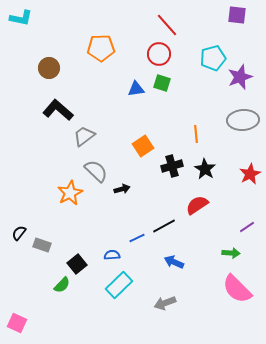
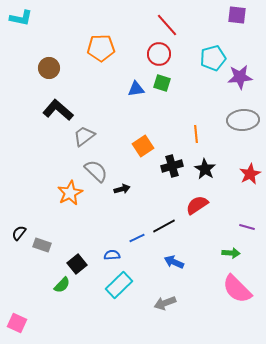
purple star: rotated 15 degrees clockwise
purple line: rotated 49 degrees clockwise
